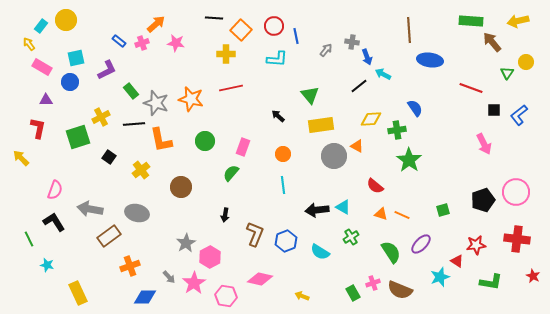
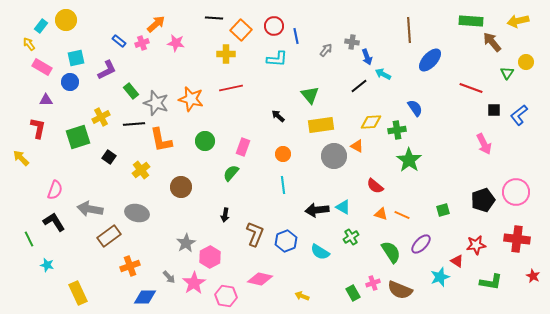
blue ellipse at (430, 60): rotated 55 degrees counterclockwise
yellow diamond at (371, 119): moved 3 px down
